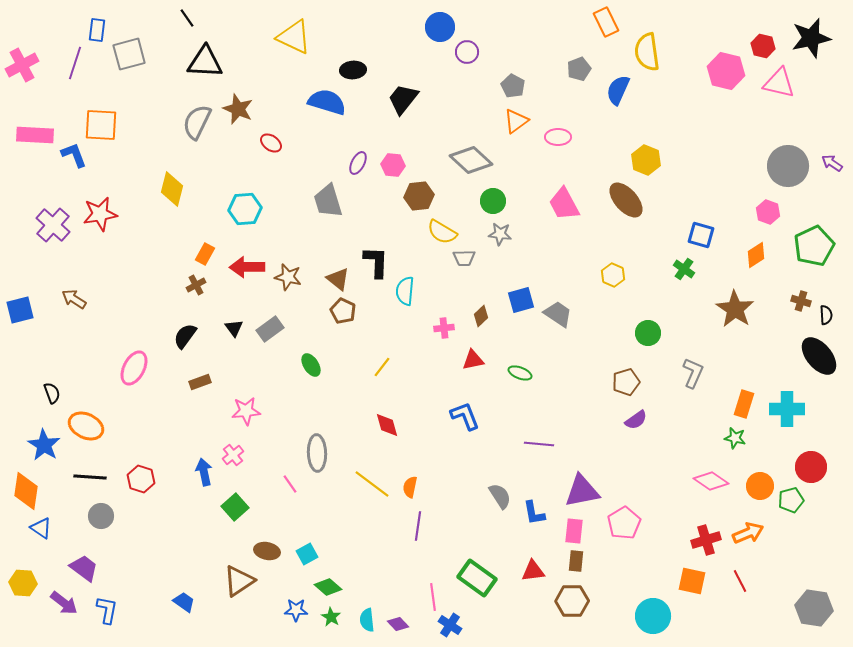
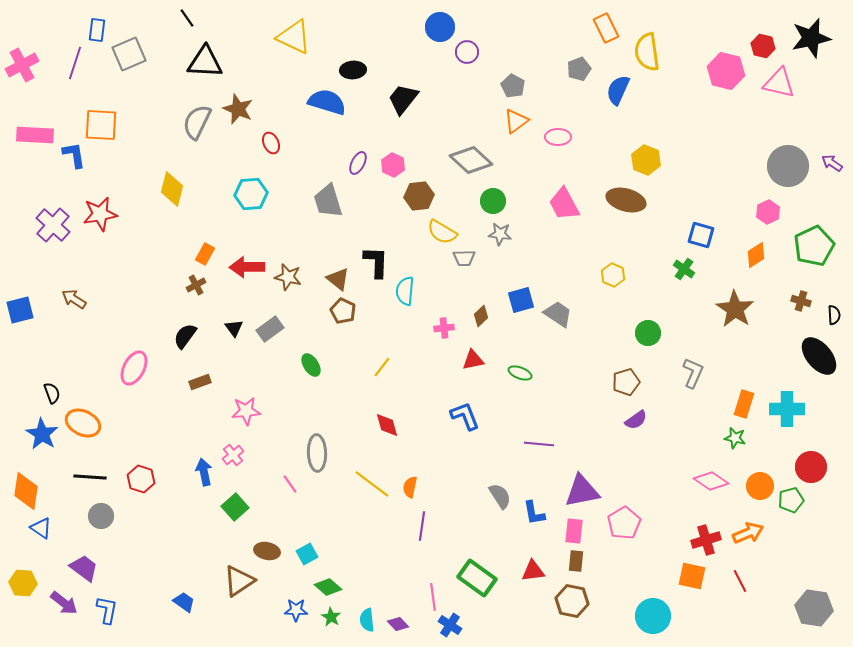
orange rectangle at (606, 22): moved 6 px down
gray square at (129, 54): rotated 8 degrees counterclockwise
red ellipse at (271, 143): rotated 30 degrees clockwise
blue L-shape at (74, 155): rotated 12 degrees clockwise
pink hexagon at (393, 165): rotated 20 degrees clockwise
brown ellipse at (626, 200): rotated 33 degrees counterclockwise
cyan hexagon at (245, 209): moved 6 px right, 15 px up
pink hexagon at (768, 212): rotated 15 degrees clockwise
black semicircle at (826, 315): moved 8 px right
orange ellipse at (86, 426): moved 3 px left, 3 px up
blue star at (44, 445): moved 2 px left, 11 px up
purple line at (418, 526): moved 4 px right
orange square at (692, 581): moved 5 px up
brown hexagon at (572, 601): rotated 12 degrees clockwise
